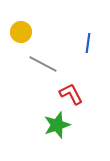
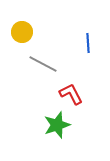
yellow circle: moved 1 px right
blue line: rotated 12 degrees counterclockwise
